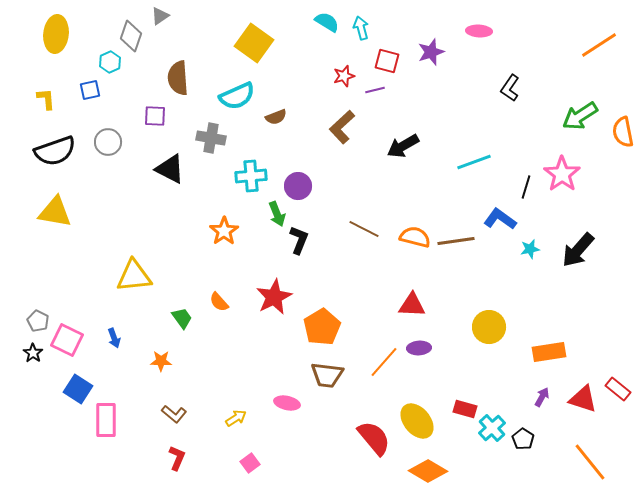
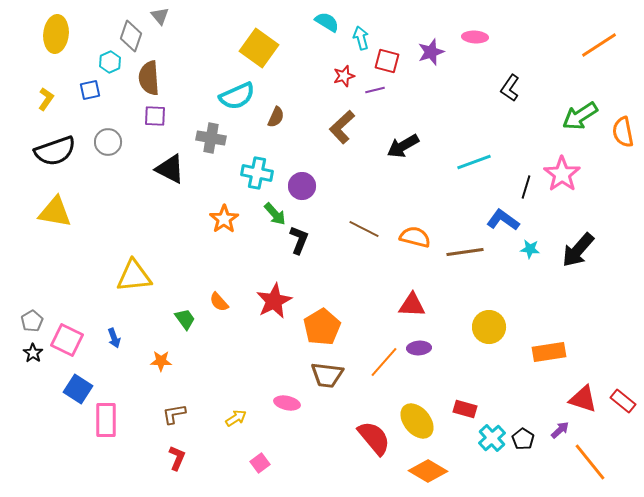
gray triangle at (160, 16): rotated 36 degrees counterclockwise
cyan arrow at (361, 28): moved 10 px down
pink ellipse at (479, 31): moved 4 px left, 6 px down
yellow square at (254, 43): moved 5 px right, 5 px down
brown semicircle at (178, 78): moved 29 px left
yellow L-shape at (46, 99): rotated 40 degrees clockwise
brown semicircle at (276, 117): rotated 45 degrees counterclockwise
cyan cross at (251, 176): moved 6 px right, 3 px up; rotated 16 degrees clockwise
purple circle at (298, 186): moved 4 px right
green arrow at (277, 214): moved 2 px left; rotated 20 degrees counterclockwise
blue L-shape at (500, 219): moved 3 px right, 1 px down
orange star at (224, 231): moved 12 px up
brown line at (456, 241): moved 9 px right, 11 px down
cyan star at (530, 249): rotated 18 degrees clockwise
red star at (274, 297): moved 4 px down
green trapezoid at (182, 318): moved 3 px right, 1 px down
gray pentagon at (38, 321): moved 6 px left; rotated 15 degrees clockwise
red rectangle at (618, 389): moved 5 px right, 12 px down
purple arrow at (542, 397): moved 18 px right, 33 px down; rotated 18 degrees clockwise
brown L-shape at (174, 414): rotated 130 degrees clockwise
cyan cross at (492, 428): moved 10 px down
pink square at (250, 463): moved 10 px right
